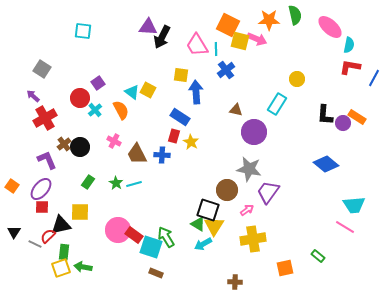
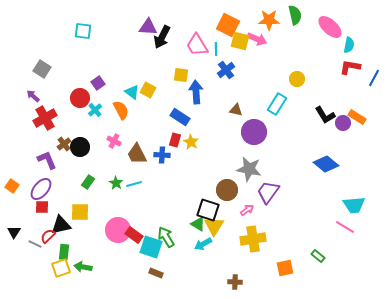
black L-shape at (325, 115): rotated 35 degrees counterclockwise
red rectangle at (174, 136): moved 1 px right, 4 px down
